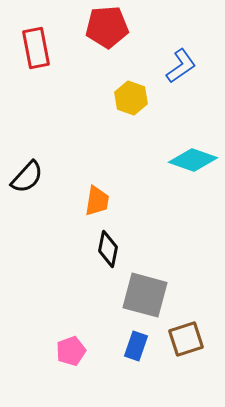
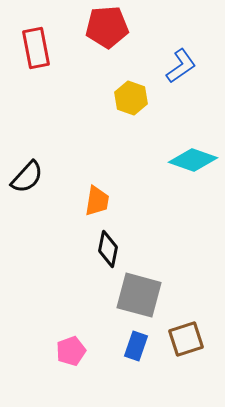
gray square: moved 6 px left
